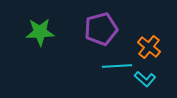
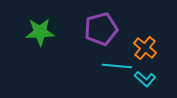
orange cross: moved 4 px left, 1 px down
cyan line: rotated 8 degrees clockwise
